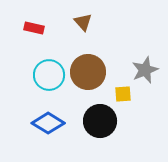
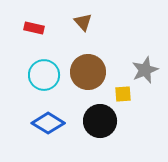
cyan circle: moved 5 px left
